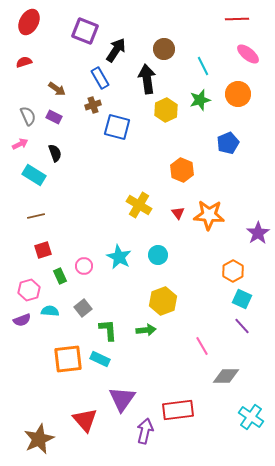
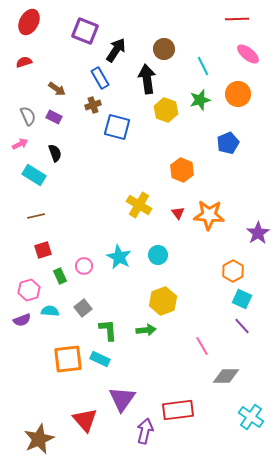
yellow hexagon at (166, 110): rotated 15 degrees counterclockwise
